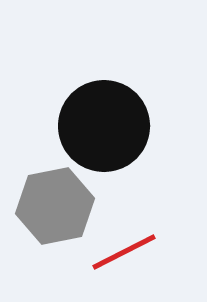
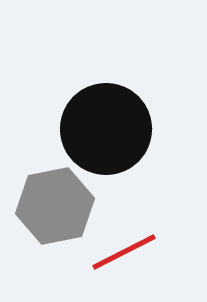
black circle: moved 2 px right, 3 px down
